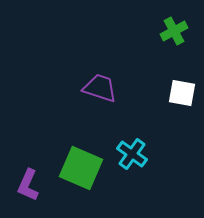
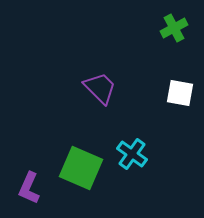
green cross: moved 3 px up
purple trapezoid: rotated 27 degrees clockwise
white square: moved 2 px left
purple L-shape: moved 1 px right, 3 px down
